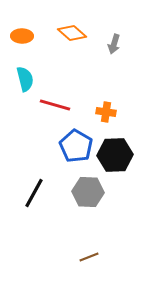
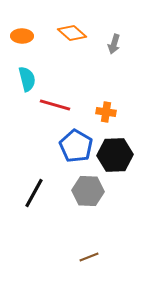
cyan semicircle: moved 2 px right
gray hexagon: moved 1 px up
